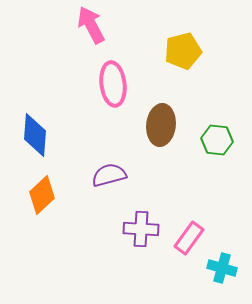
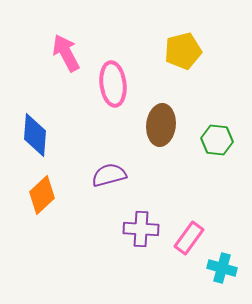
pink arrow: moved 25 px left, 28 px down
